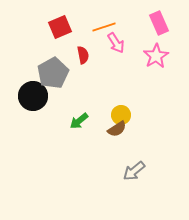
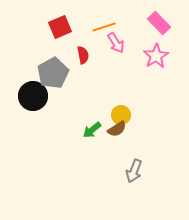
pink rectangle: rotated 20 degrees counterclockwise
green arrow: moved 13 px right, 9 px down
gray arrow: rotated 30 degrees counterclockwise
